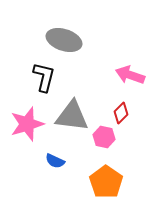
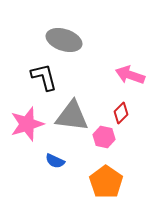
black L-shape: rotated 28 degrees counterclockwise
